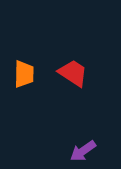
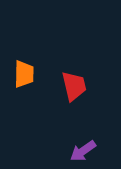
red trapezoid: moved 1 px right, 13 px down; rotated 44 degrees clockwise
